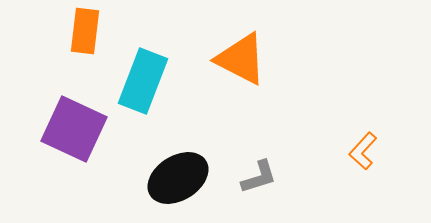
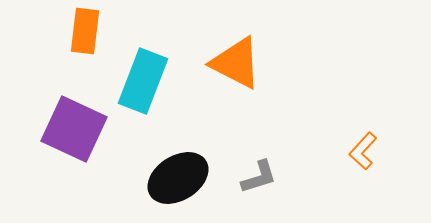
orange triangle: moved 5 px left, 4 px down
